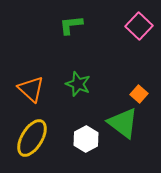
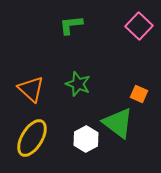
orange square: rotated 18 degrees counterclockwise
green triangle: moved 5 px left
